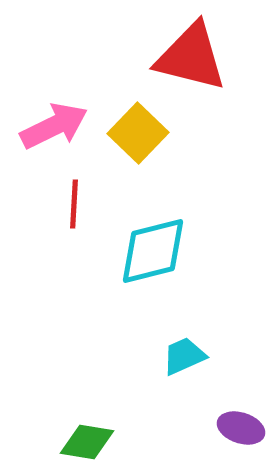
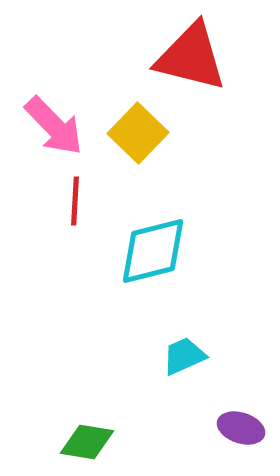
pink arrow: rotated 72 degrees clockwise
red line: moved 1 px right, 3 px up
